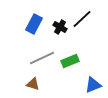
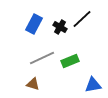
blue triangle: rotated 12 degrees clockwise
